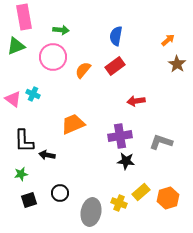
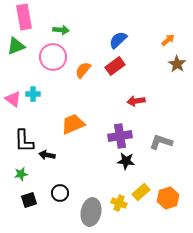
blue semicircle: moved 2 px right, 4 px down; rotated 36 degrees clockwise
cyan cross: rotated 24 degrees counterclockwise
